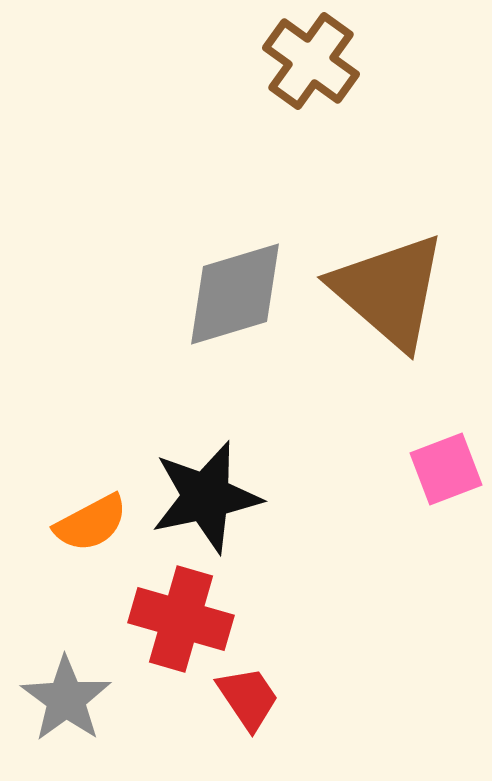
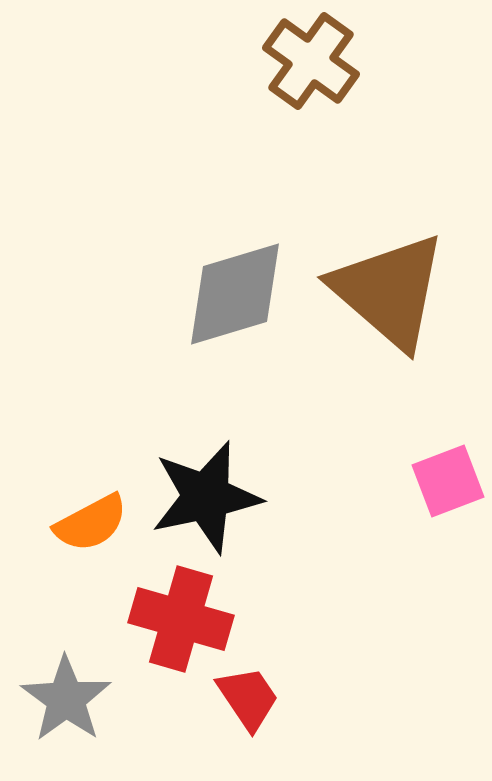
pink square: moved 2 px right, 12 px down
